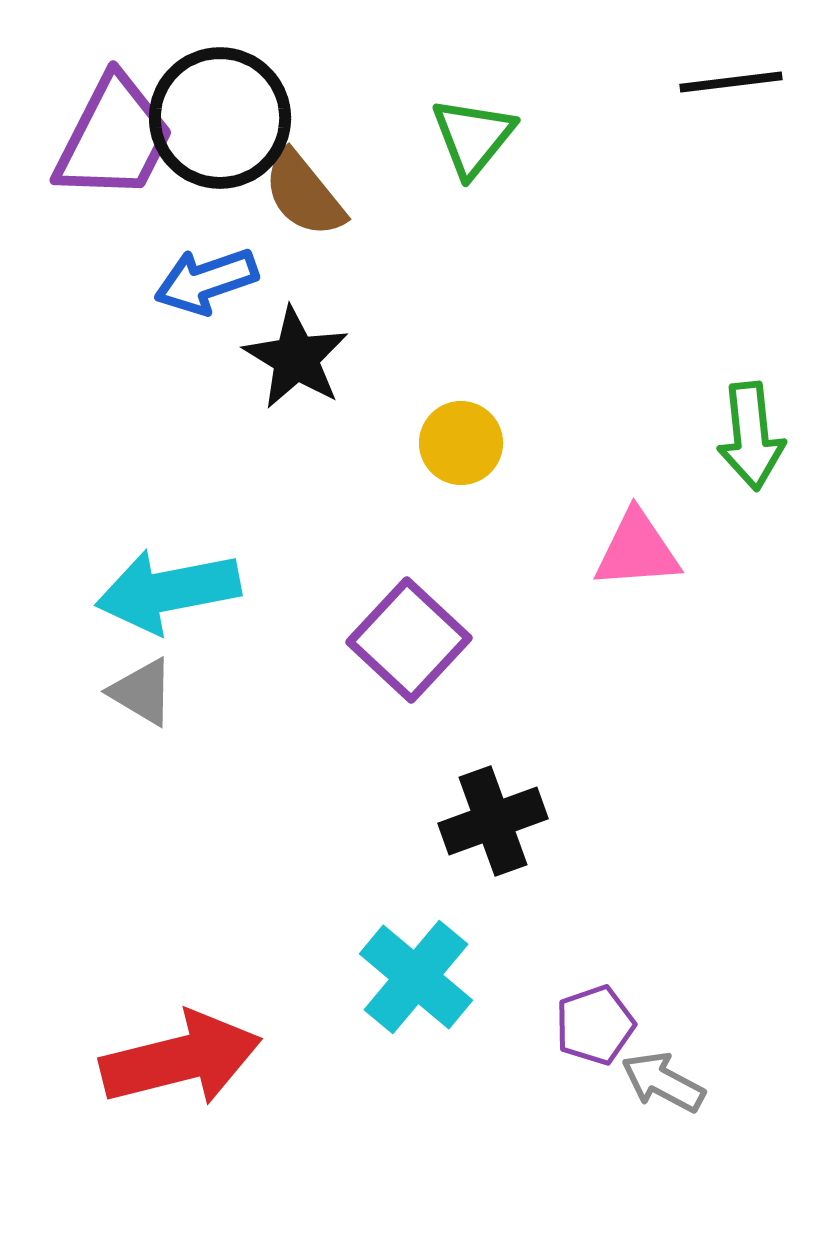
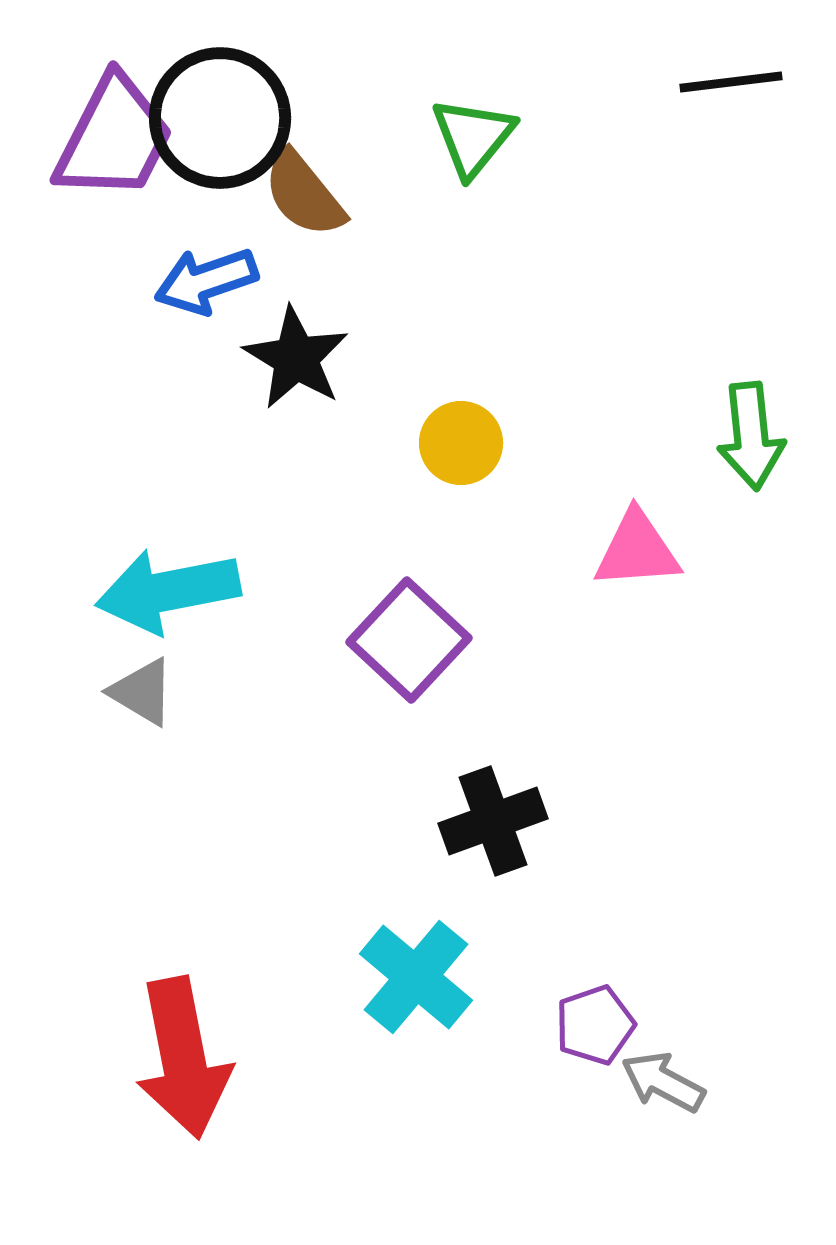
red arrow: moved 2 px right, 1 px up; rotated 93 degrees clockwise
